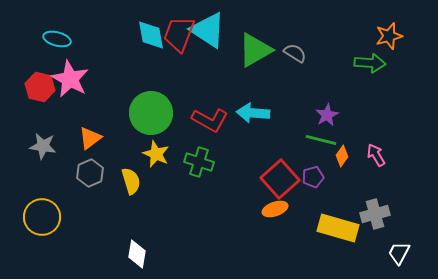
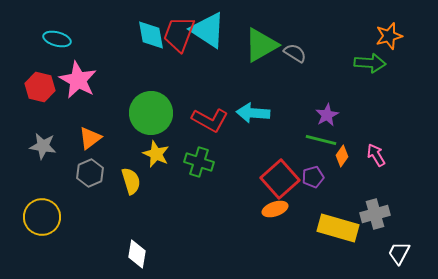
green triangle: moved 6 px right, 5 px up
pink star: moved 8 px right, 1 px down
